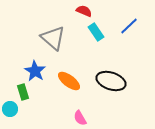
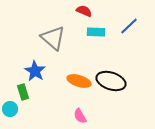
cyan rectangle: rotated 54 degrees counterclockwise
orange ellipse: moved 10 px right; rotated 20 degrees counterclockwise
pink semicircle: moved 2 px up
